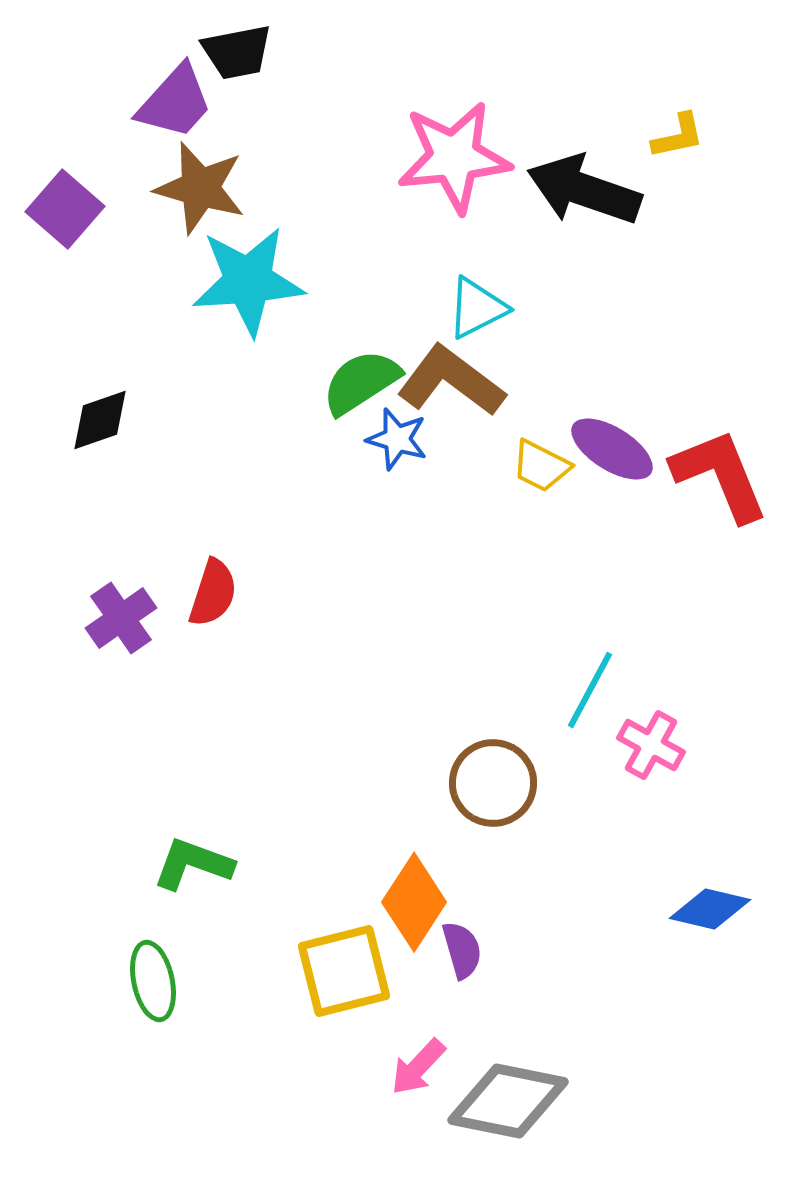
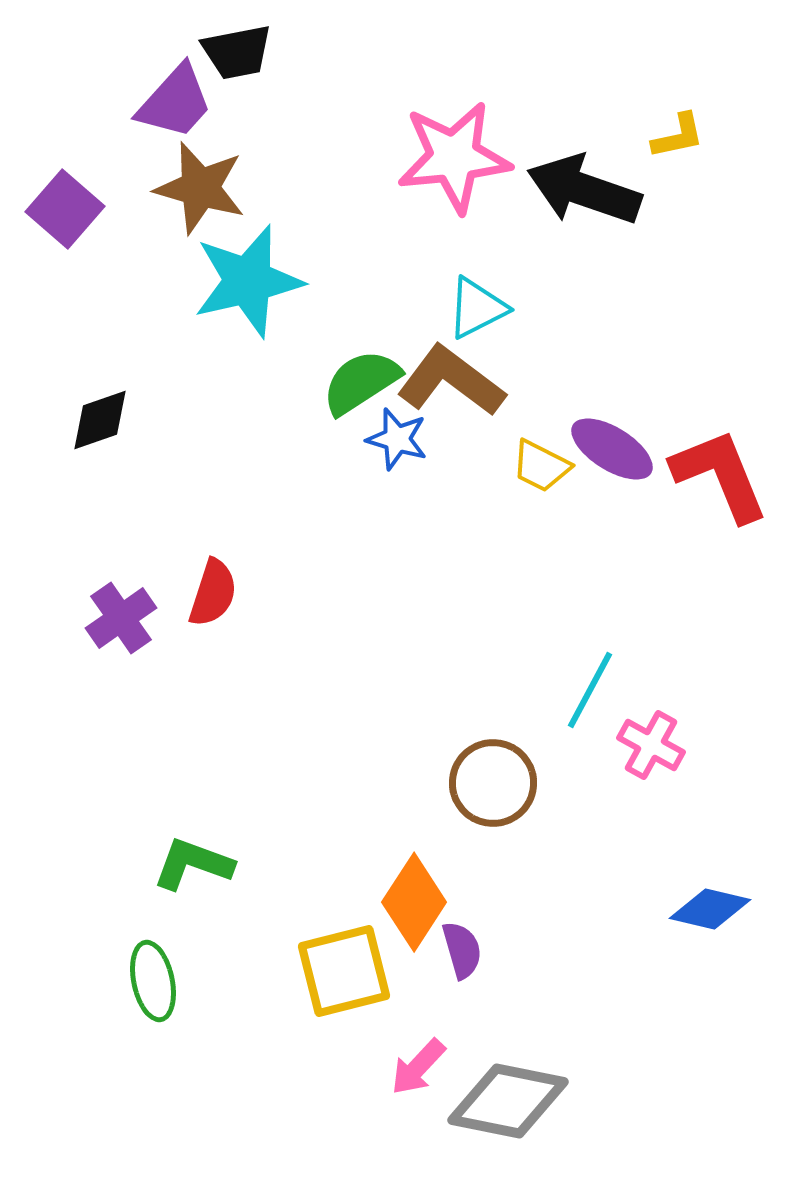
cyan star: rotated 9 degrees counterclockwise
